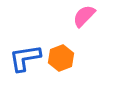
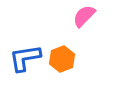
orange hexagon: moved 1 px right, 1 px down
